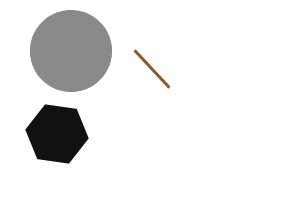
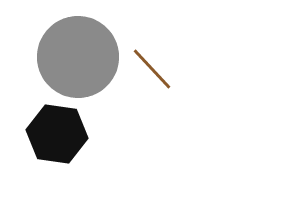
gray circle: moved 7 px right, 6 px down
